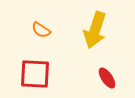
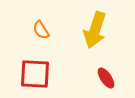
orange semicircle: rotated 24 degrees clockwise
red ellipse: moved 1 px left
